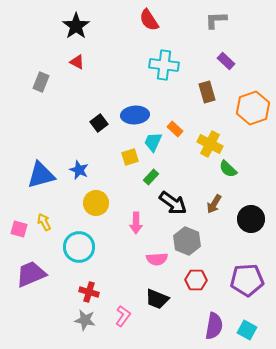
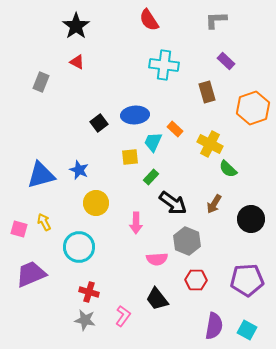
yellow square: rotated 12 degrees clockwise
black trapezoid: rotated 30 degrees clockwise
